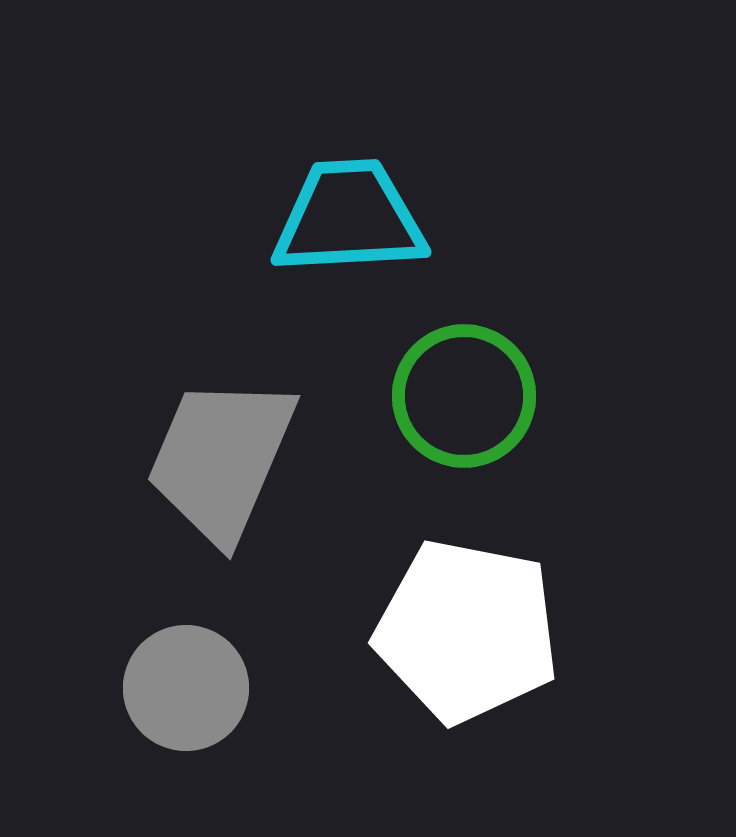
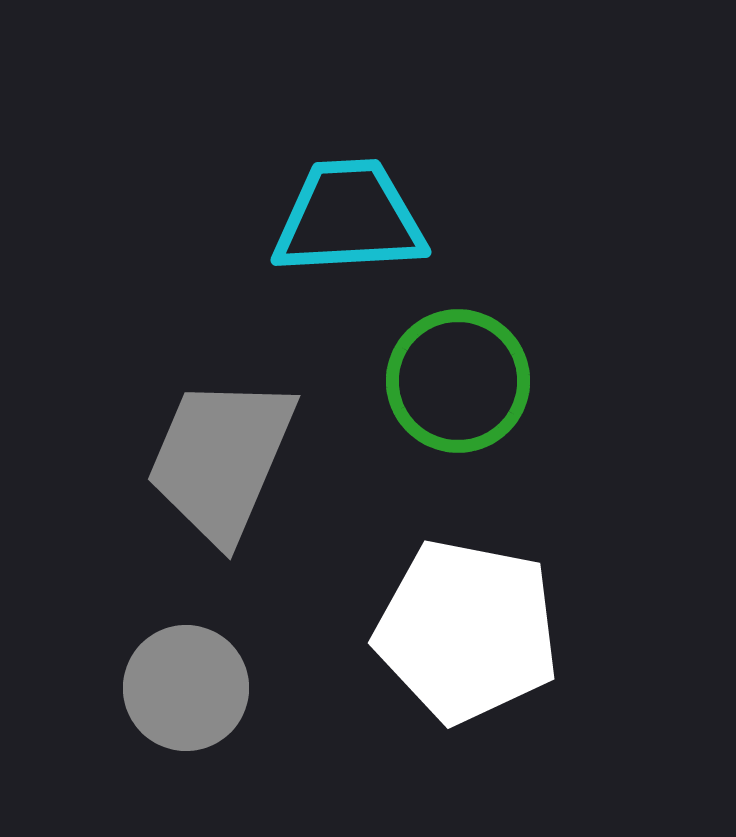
green circle: moved 6 px left, 15 px up
